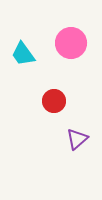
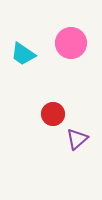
cyan trapezoid: rotated 20 degrees counterclockwise
red circle: moved 1 px left, 13 px down
